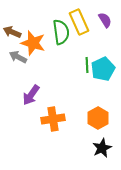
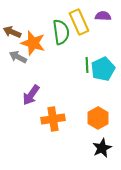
purple semicircle: moved 2 px left, 4 px up; rotated 56 degrees counterclockwise
